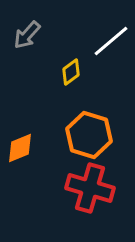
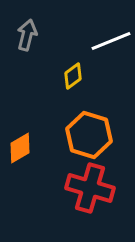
gray arrow: rotated 152 degrees clockwise
white line: rotated 18 degrees clockwise
yellow diamond: moved 2 px right, 4 px down
orange diamond: rotated 8 degrees counterclockwise
